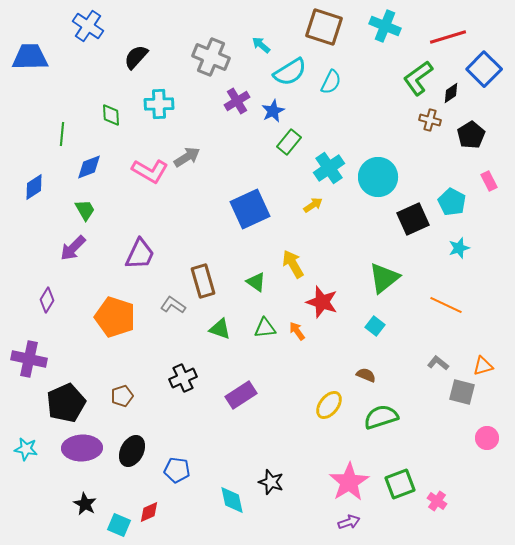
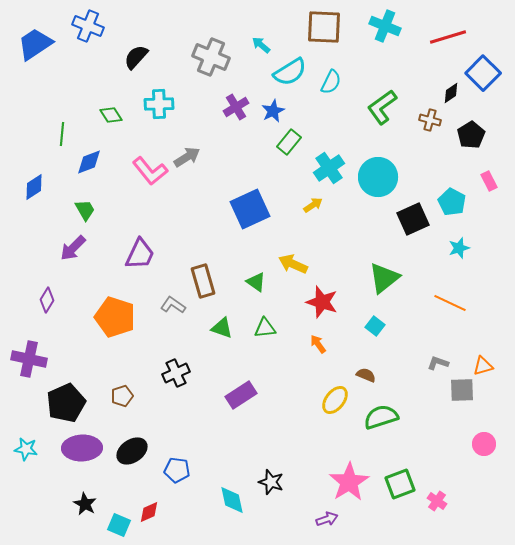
blue cross at (88, 26): rotated 12 degrees counterclockwise
brown square at (324, 27): rotated 15 degrees counterclockwise
blue trapezoid at (30, 57): moved 5 px right, 13 px up; rotated 33 degrees counterclockwise
blue square at (484, 69): moved 1 px left, 4 px down
green L-shape at (418, 78): moved 36 px left, 29 px down
purple cross at (237, 101): moved 1 px left, 6 px down
green diamond at (111, 115): rotated 30 degrees counterclockwise
blue diamond at (89, 167): moved 5 px up
pink L-shape at (150, 171): rotated 21 degrees clockwise
yellow arrow at (293, 264): rotated 36 degrees counterclockwise
orange line at (446, 305): moved 4 px right, 2 px up
green triangle at (220, 329): moved 2 px right, 1 px up
orange arrow at (297, 331): moved 21 px right, 13 px down
gray L-shape at (438, 363): rotated 20 degrees counterclockwise
black cross at (183, 378): moved 7 px left, 5 px up
gray square at (462, 392): moved 2 px up; rotated 16 degrees counterclockwise
yellow ellipse at (329, 405): moved 6 px right, 5 px up
pink circle at (487, 438): moved 3 px left, 6 px down
black ellipse at (132, 451): rotated 28 degrees clockwise
purple arrow at (349, 522): moved 22 px left, 3 px up
